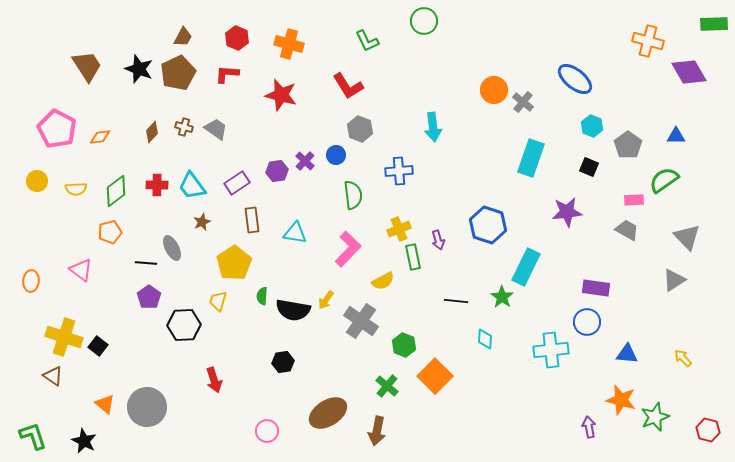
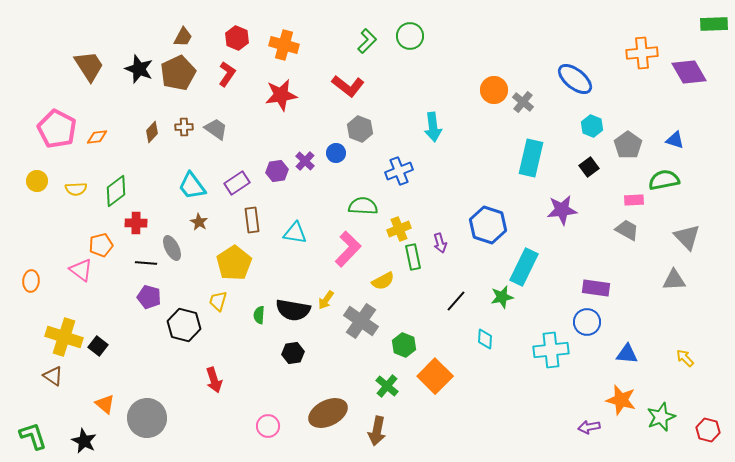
green circle at (424, 21): moved 14 px left, 15 px down
green L-shape at (367, 41): rotated 110 degrees counterclockwise
orange cross at (648, 41): moved 6 px left, 12 px down; rotated 20 degrees counterclockwise
orange cross at (289, 44): moved 5 px left, 1 px down
brown trapezoid at (87, 66): moved 2 px right
red L-shape at (227, 74): rotated 120 degrees clockwise
red L-shape at (348, 86): rotated 20 degrees counterclockwise
red star at (281, 95): rotated 24 degrees counterclockwise
brown cross at (184, 127): rotated 18 degrees counterclockwise
blue triangle at (676, 136): moved 1 px left, 4 px down; rotated 18 degrees clockwise
orange diamond at (100, 137): moved 3 px left
blue circle at (336, 155): moved 2 px up
cyan rectangle at (531, 158): rotated 6 degrees counterclockwise
black square at (589, 167): rotated 30 degrees clockwise
blue cross at (399, 171): rotated 16 degrees counterclockwise
green semicircle at (664, 180): rotated 24 degrees clockwise
red cross at (157, 185): moved 21 px left, 38 px down
green semicircle at (353, 195): moved 10 px right, 11 px down; rotated 80 degrees counterclockwise
purple star at (567, 212): moved 5 px left, 2 px up
brown star at (202, 222): moved 3 px left; rotated 18 degrees counterclockwise
orange pentagon at (110, 232): moved 9 px left, 13 px down
purple arrow at (438, 240): moved 2 px right, 3 px down
cyan rectangle at (526, 267): moved 2 px left
gray triangle at (674, 280): rotated 30 degrees clockwise
green semicircle at (262, 296): moved 3 px left, 19 px down
purple pentagon at (149, 297): rotated 20 degrees counterclockwise
green star at (502, 297): rotated 25 degrees clockwise
black line at (456, 301): rotated 55 degrees counterclockwise
black hexagon at (184, 325): rotated 16 degrees clockwise
yellow arrow at (683, 358): moved 2 px right
black hexagon at (283, 362): moved 10 px right, 9 px up
gray circle at (147, 407): moved 11 px down
brown ellipse at (328, 413): rotated 6 degrees clockwise
green star at (655, 417): moved 6 px right
purple arrow at (589, 427): rotated 90 degrees counterclockwise
pink circle at (267, 431): moved 1 px right, 5 px up
